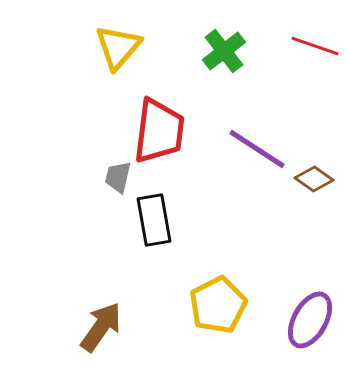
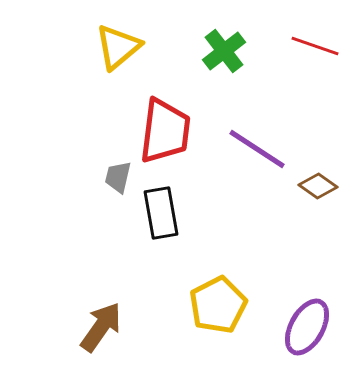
yellow triangle: rotated 9 degrees clockwise
red trapezoid: moved 6 px right
brown diamond: moved 4 px right, 7 px down
black rectangle: moved 7 px right, 7 px up
purple ellipse: moved 3 px left, 7 px down
